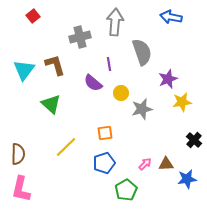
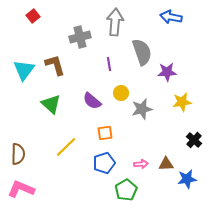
purple star: moved 1 px left, 7 px up; rotated 18 degrees clockwise
purple semicircle: moved 1 px left, 18 px down
pink arrow: moved 4 px left; rotated 40 degrees clockwise
pink L-shape: rotated 100 degrees clockwise
